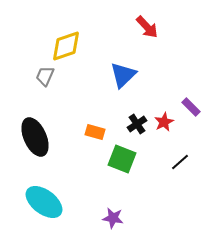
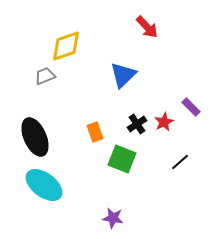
gray trapezoid: rotated 45 degrees clockwise
orange rectangle: rotated 54 degrees clockwise
cyan ellipse: moved 17 px up
